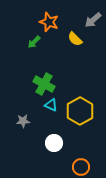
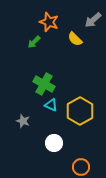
gray star: rotated 24 degrees clockwise
